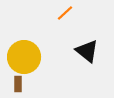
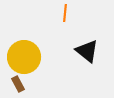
orange line: rotated 42 degrees counterclockwise
brown rectangle: rotated 28 degrees counterclockwise
